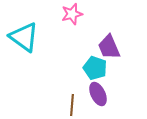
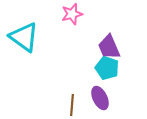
cyan pentagon: moved 12 px right
purple ellipse: moved 2 px right, 4 px down
